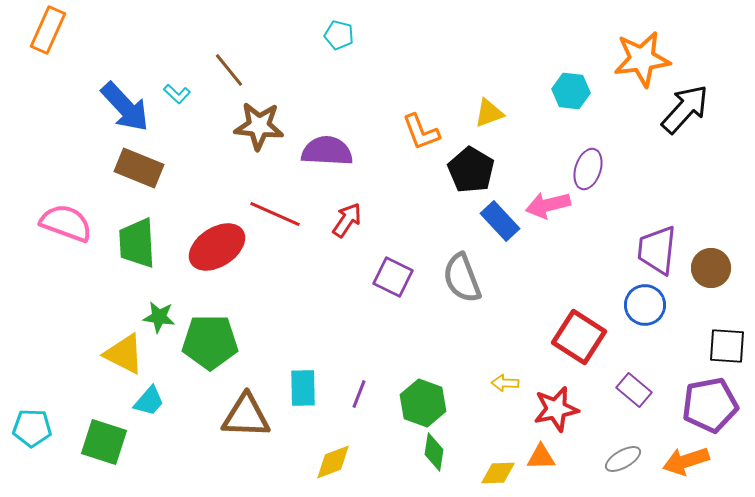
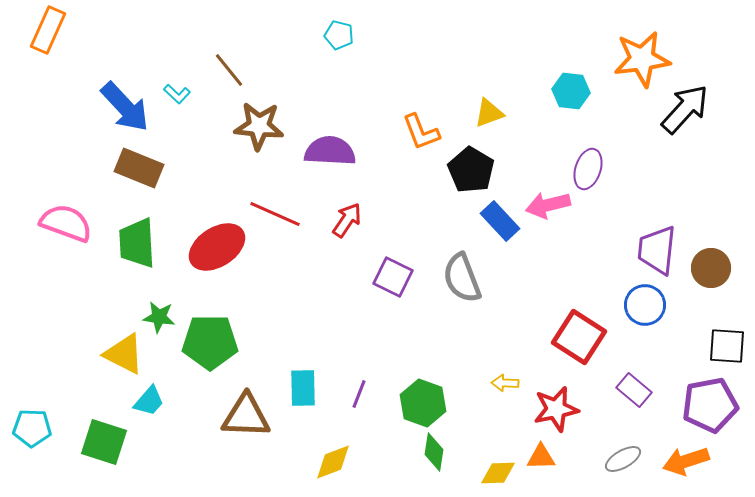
purple semicircle at (327, 151): moved 3 px right
